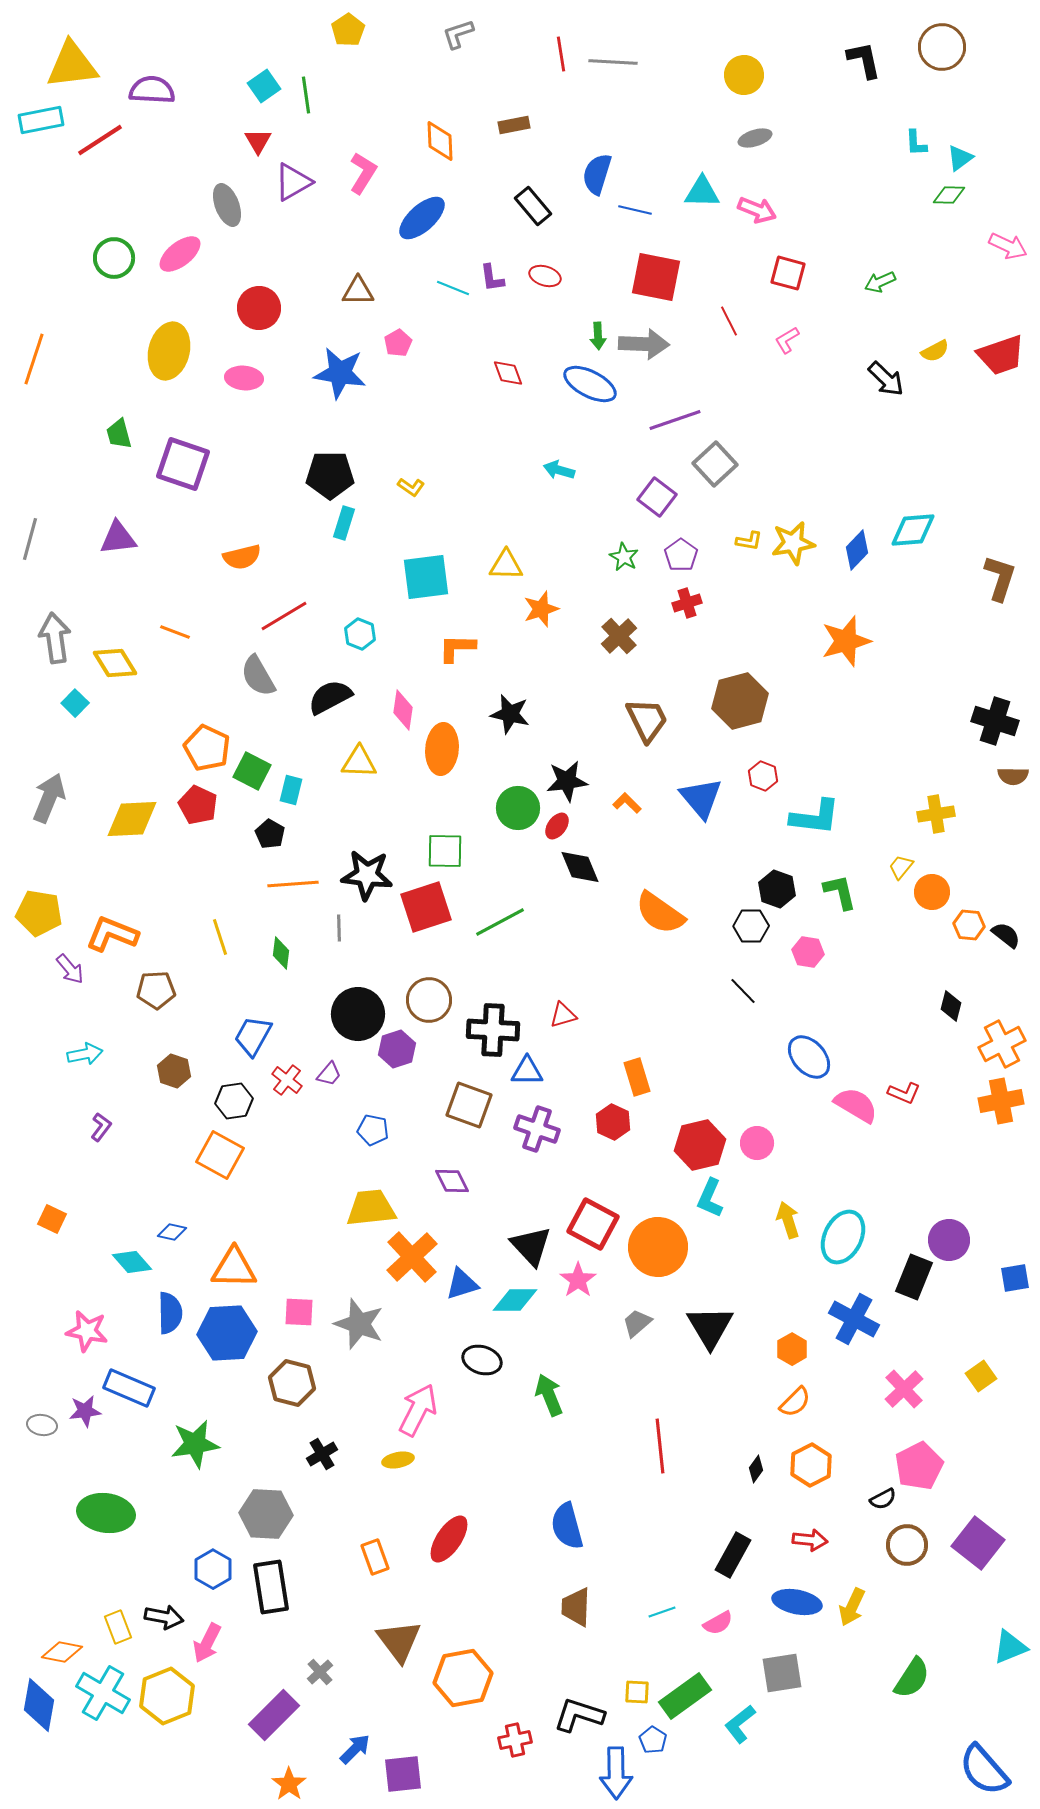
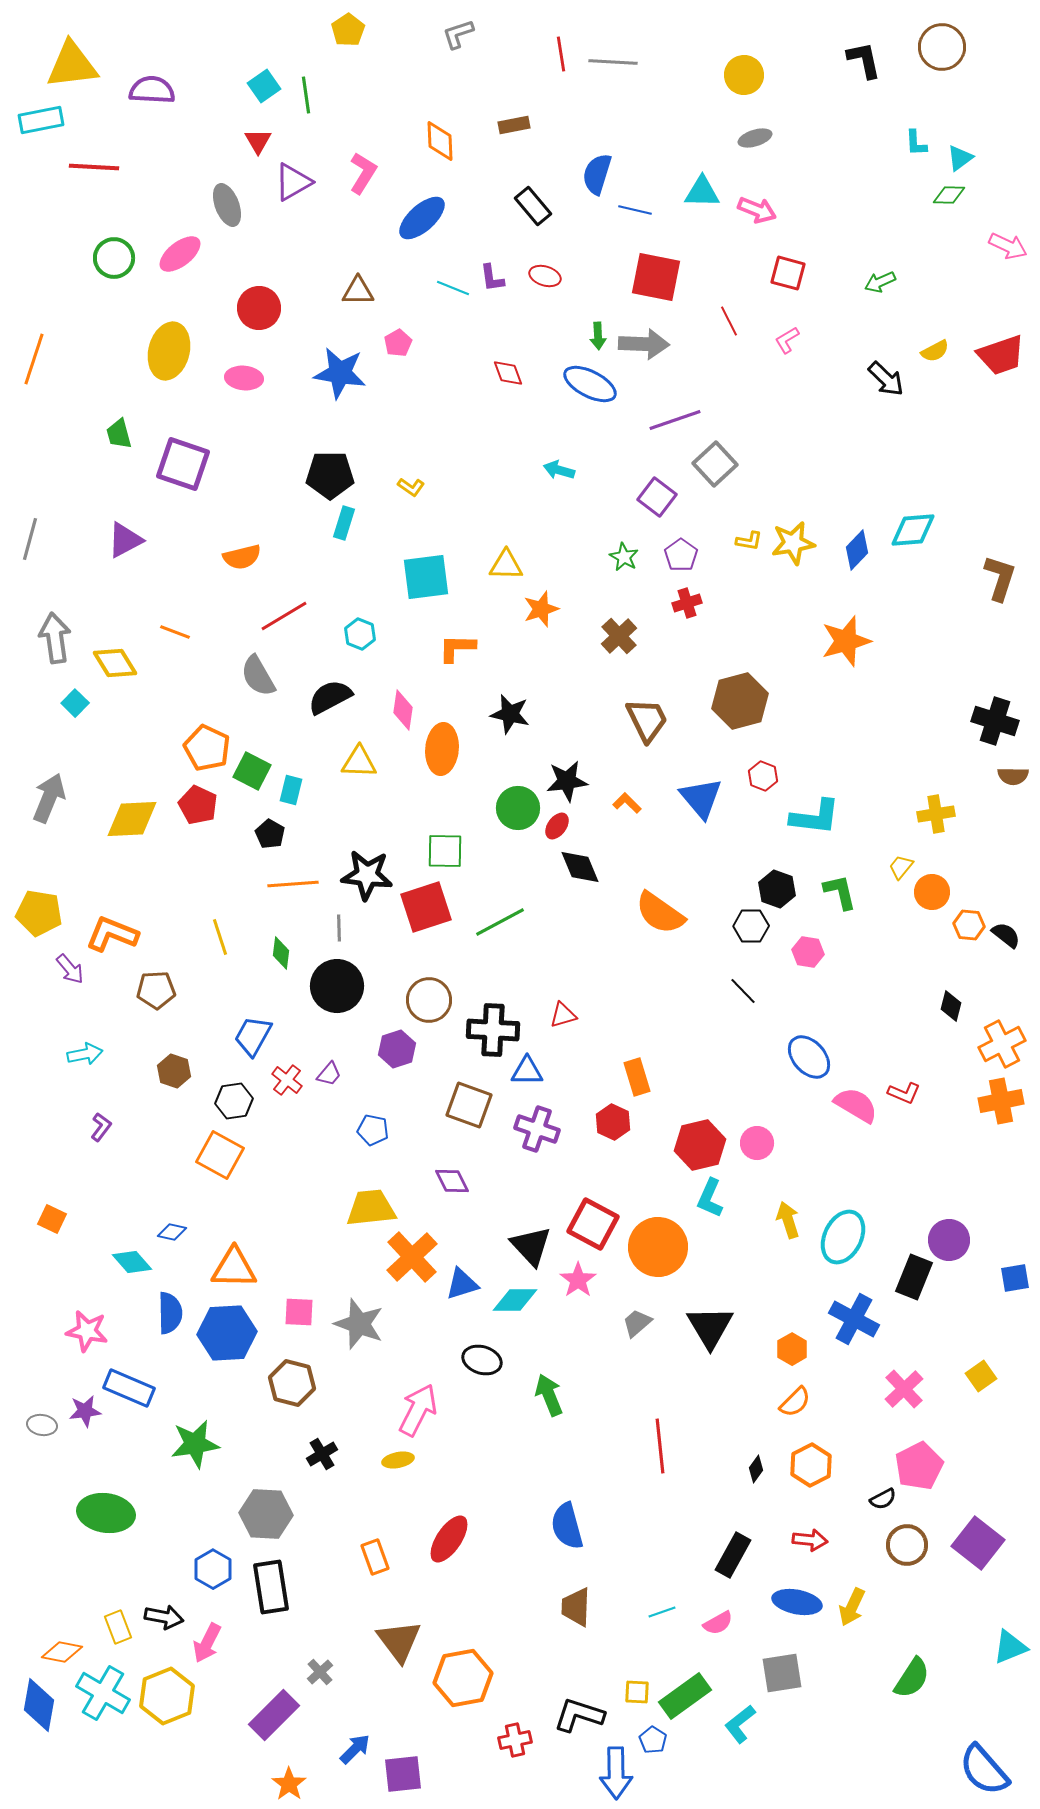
red line at (100, 140): moved 6 px left, 27 px down; rotated 36 degrees clockwise
purple triangle at (118, 538): moved 7 px right, 2 px down; rotated 21 degrees counterclockwise
black circle at (358, 1014): moved 21 px left, 28 px up
